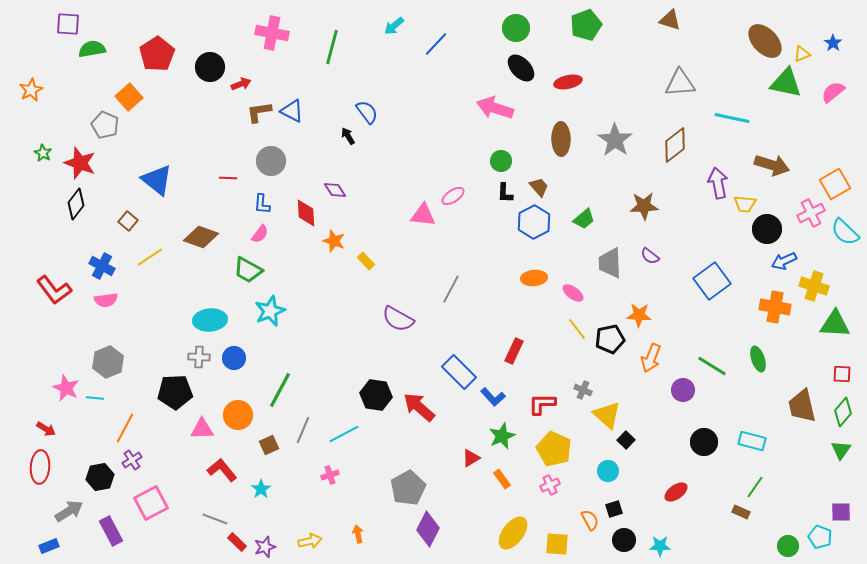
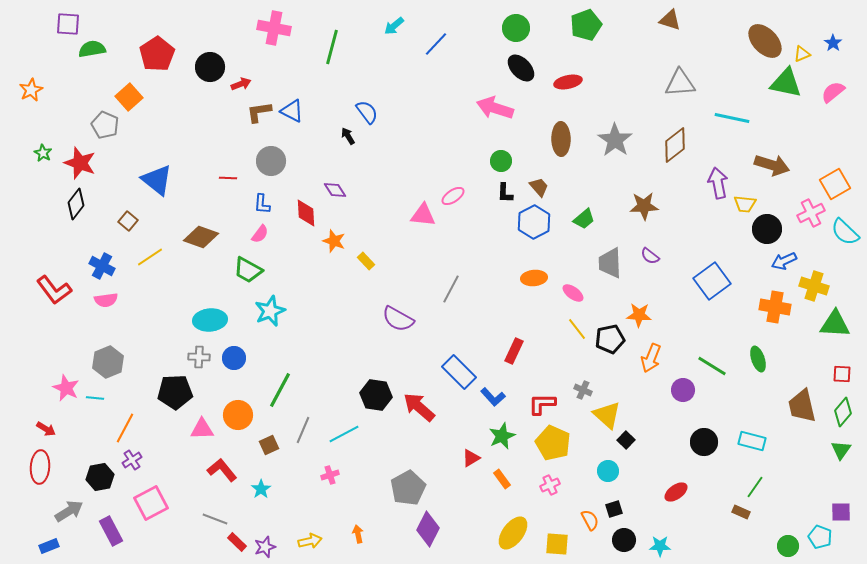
pink cross at (272, 33): moved 2 px right, 5 px up
yellow pentagon at (554, 449): moved 1 px left, 6 px up
